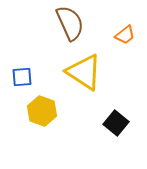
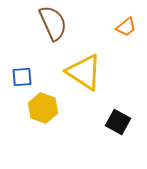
brown semicircle: moved 17 px left
orange trapezoid: moved 1 px right, 8 px up
yellow hexagon: moved 1 px right, 3 px up
black square: moved 2 px right, 1 px up; rotated 10 degrees counterclockwise
